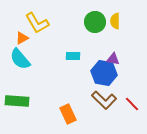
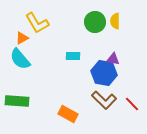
orange rectangle: rotated 36 degrees counterclockwise
